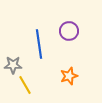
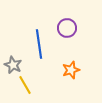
purple circle: moved 2 px left, 3 px up
gray star: rotated 24 degrees clockwise
orange star: moved 2 px right, 6 px up
